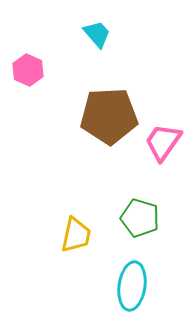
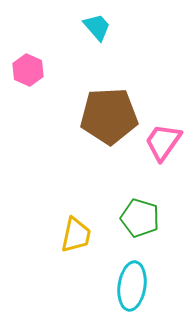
cyan trapezoid: moved 7 px up
